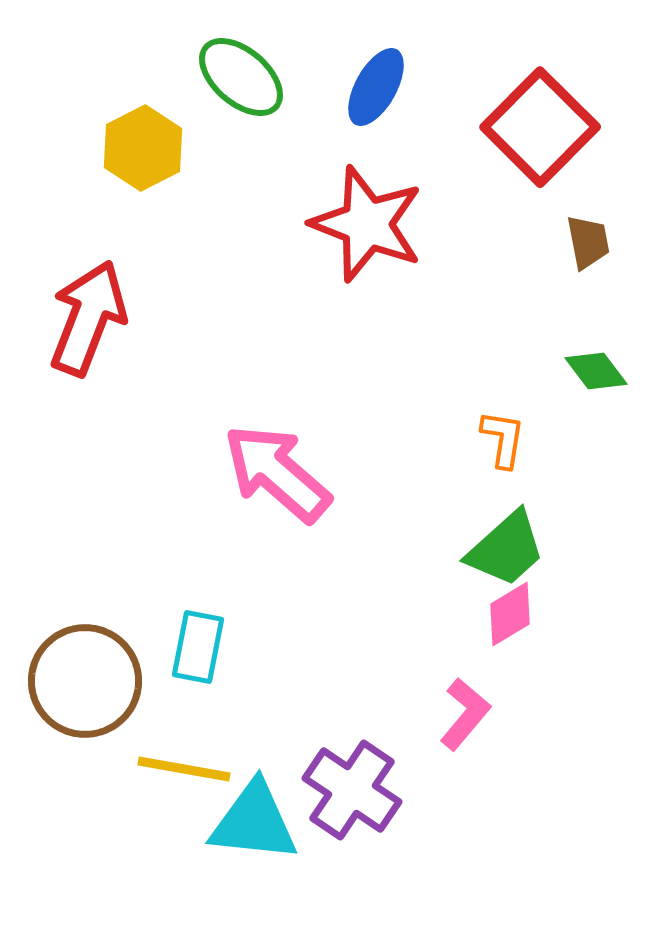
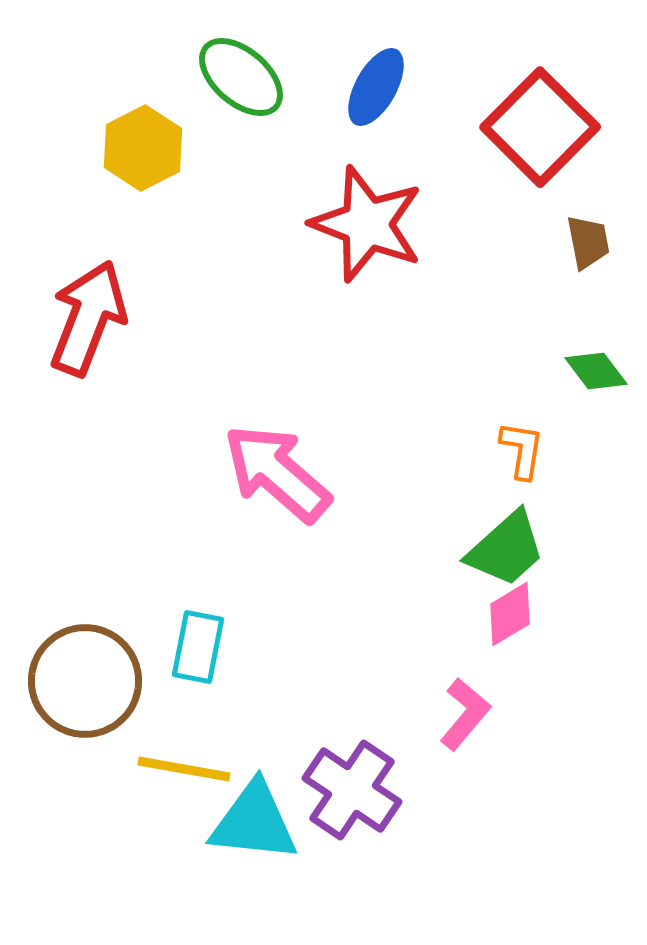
orange L-shape: moved 19 px right, 11 px down
